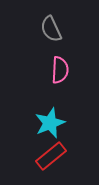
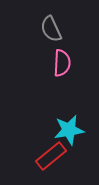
pink semicircle: moved 2 px right, 7 px up
cyan star: moved 19 px right, 7 px down; rotated 12 degrees clockwise
